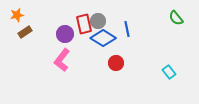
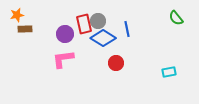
brown rectangle: moved 3 px up; rotated 32 degrees clockwise
pink L-shape: moved 1 px right, 1 px up; rotated 45 degrees clockwise
cyan rectangle: rotated 64 degrees counterclockwise
